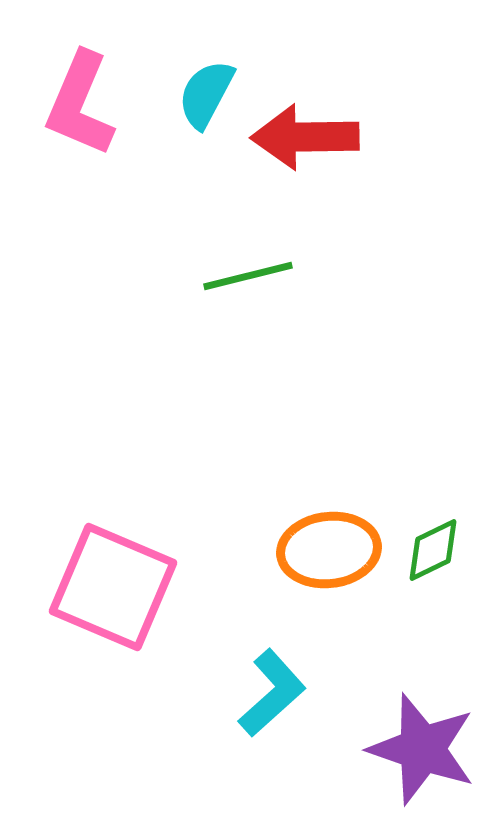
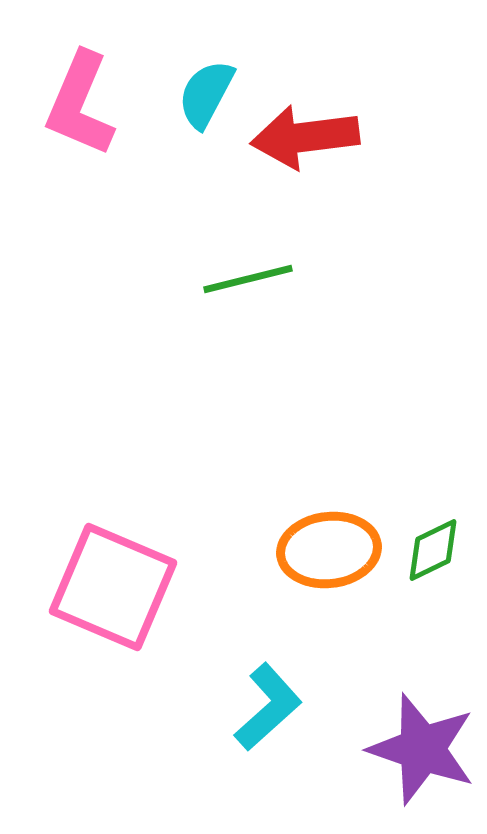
red arrow: rotated 6 degrees counterclockwise
green line: moved 3 px down
cyan L-shape: moved 4 px left, 14 px down
